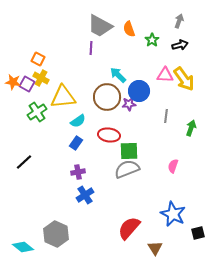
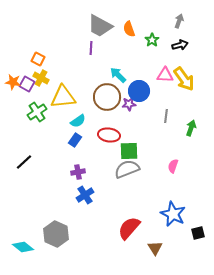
blue rectangle: moved 1 px left, 3 px up
